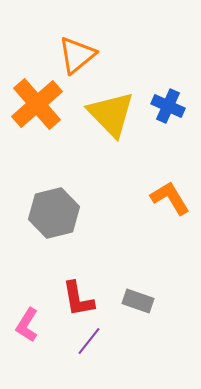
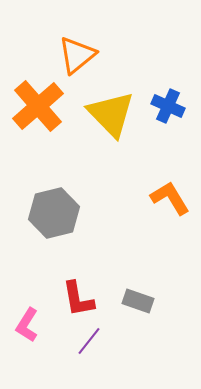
orange cross: moved 1 px right, 2 px down
